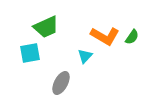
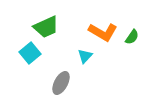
orange L-shape: moved 2 px left, 4 px up
cyan square: rotated 30 degrees counterclockwise
